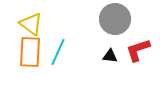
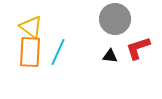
yellow triangle: moved 3 px down
red L-shape: moved 2 px up
